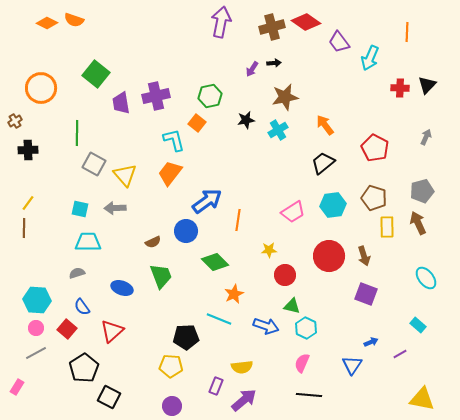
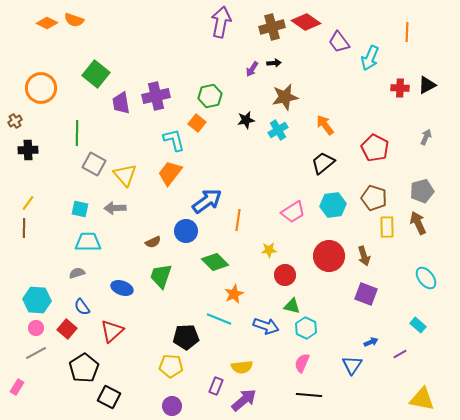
black triangle at (427, 85): rotated 18 degrees clockwise
green trapezoid at (161, 276): rotated 140 degrees counterclockwise
